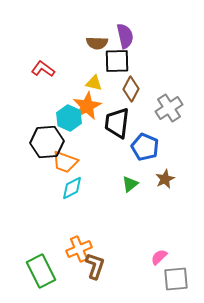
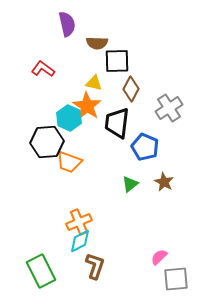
purple semicircle: moved 58 px left, 12 px up
orange star: rotated 12 degrees counterclockwise
orange trapezoid: moved 4 px right
brown star: moved 1 px left, 3 px down; rotated 18 degrees counterclockwise
cyan diamond: moved 8 px right, 53 px down
orange cross: moved 27 px up
